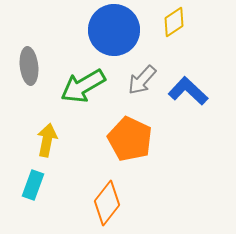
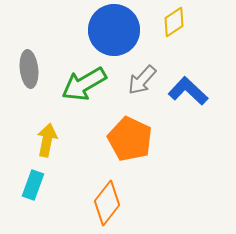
gray ellipse: moved 3 px down
green arrow: moved 1 px right, 2 px up
